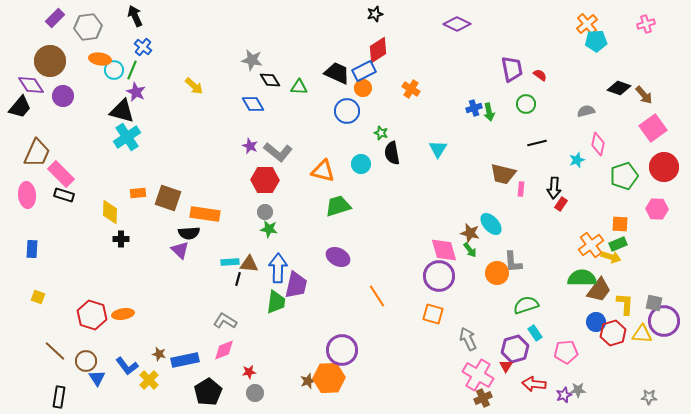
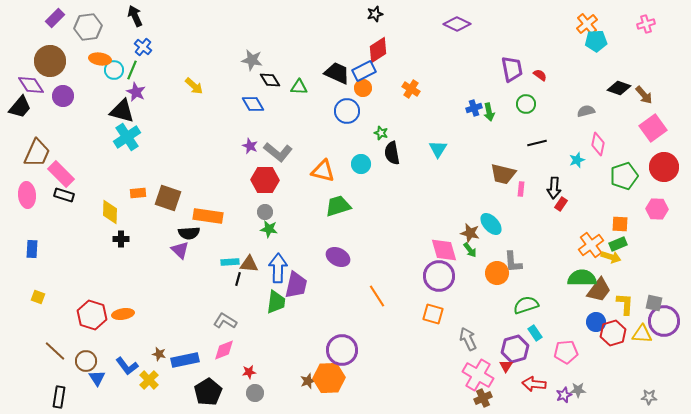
orange rectangle at (205, 214): moved 3 px right, 2 px down
